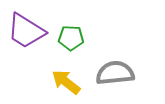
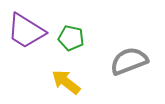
green pentagon: rotated 10 degrees clockwise
gray semicircle: moved 14 px right, 12 px up; rotated 15 degrees counterclockwise
